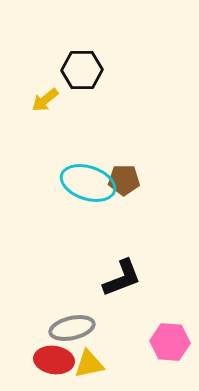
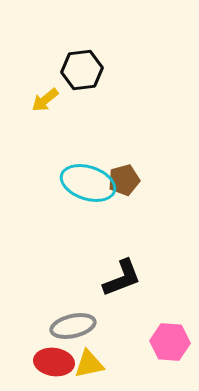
black hexagon: rotated 6 degrees counterclockwise
brown pentagon: rotated 16 degrees counterclockwise
gray ellipse: moved 1 px right, 2 px up
red ellipse: moved 2 px down
